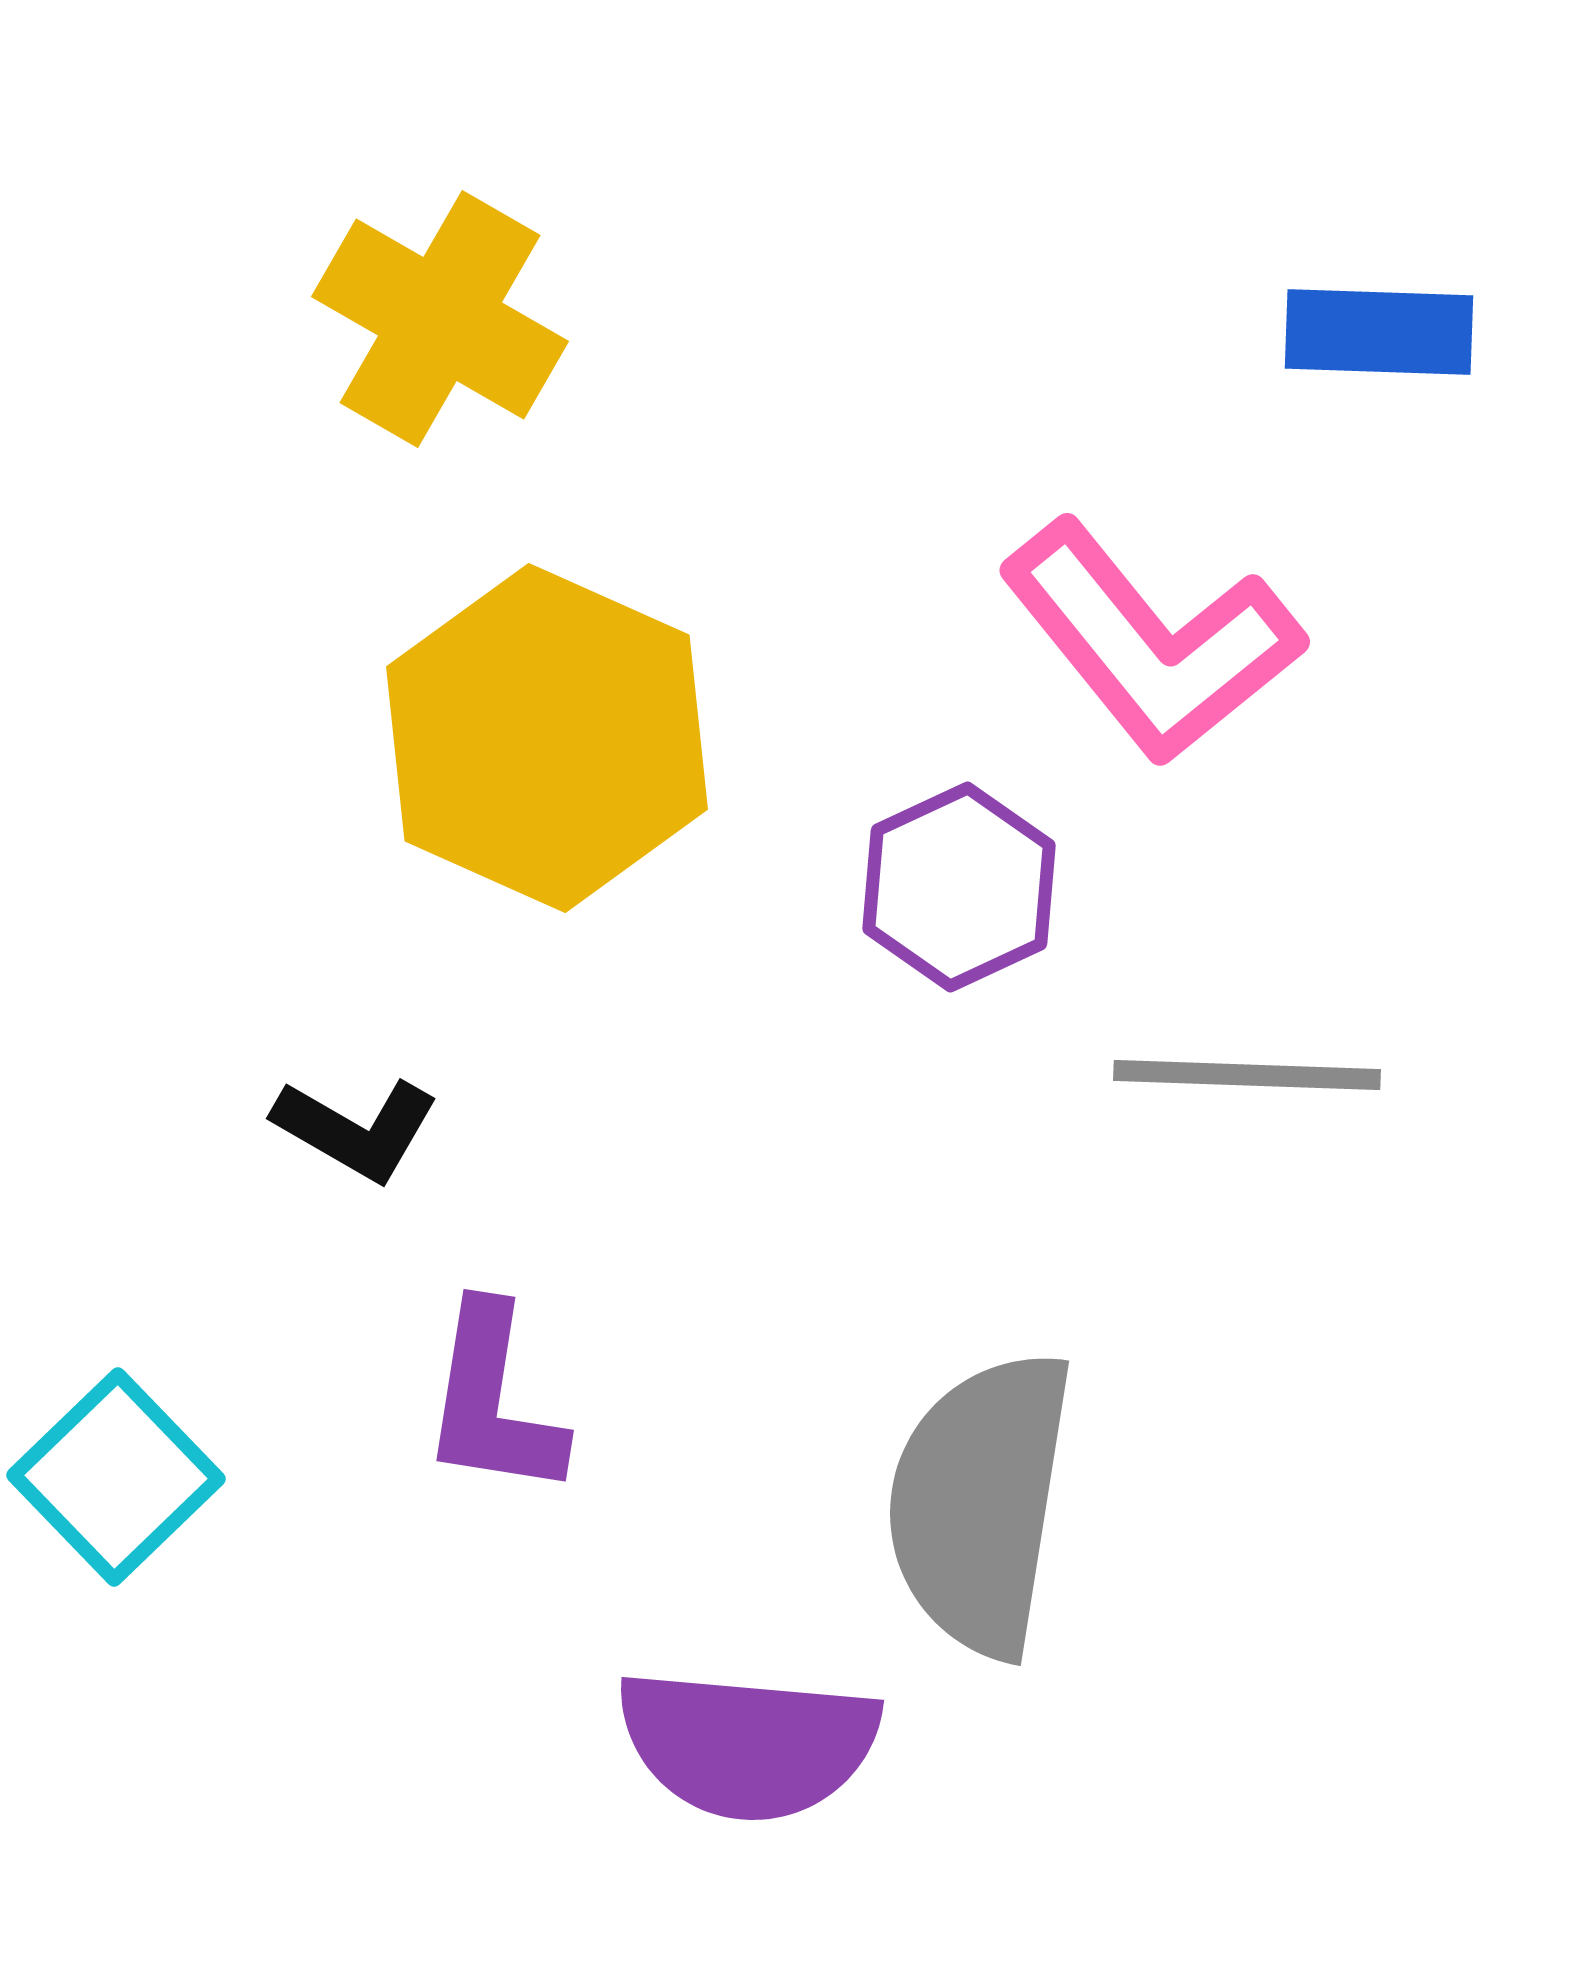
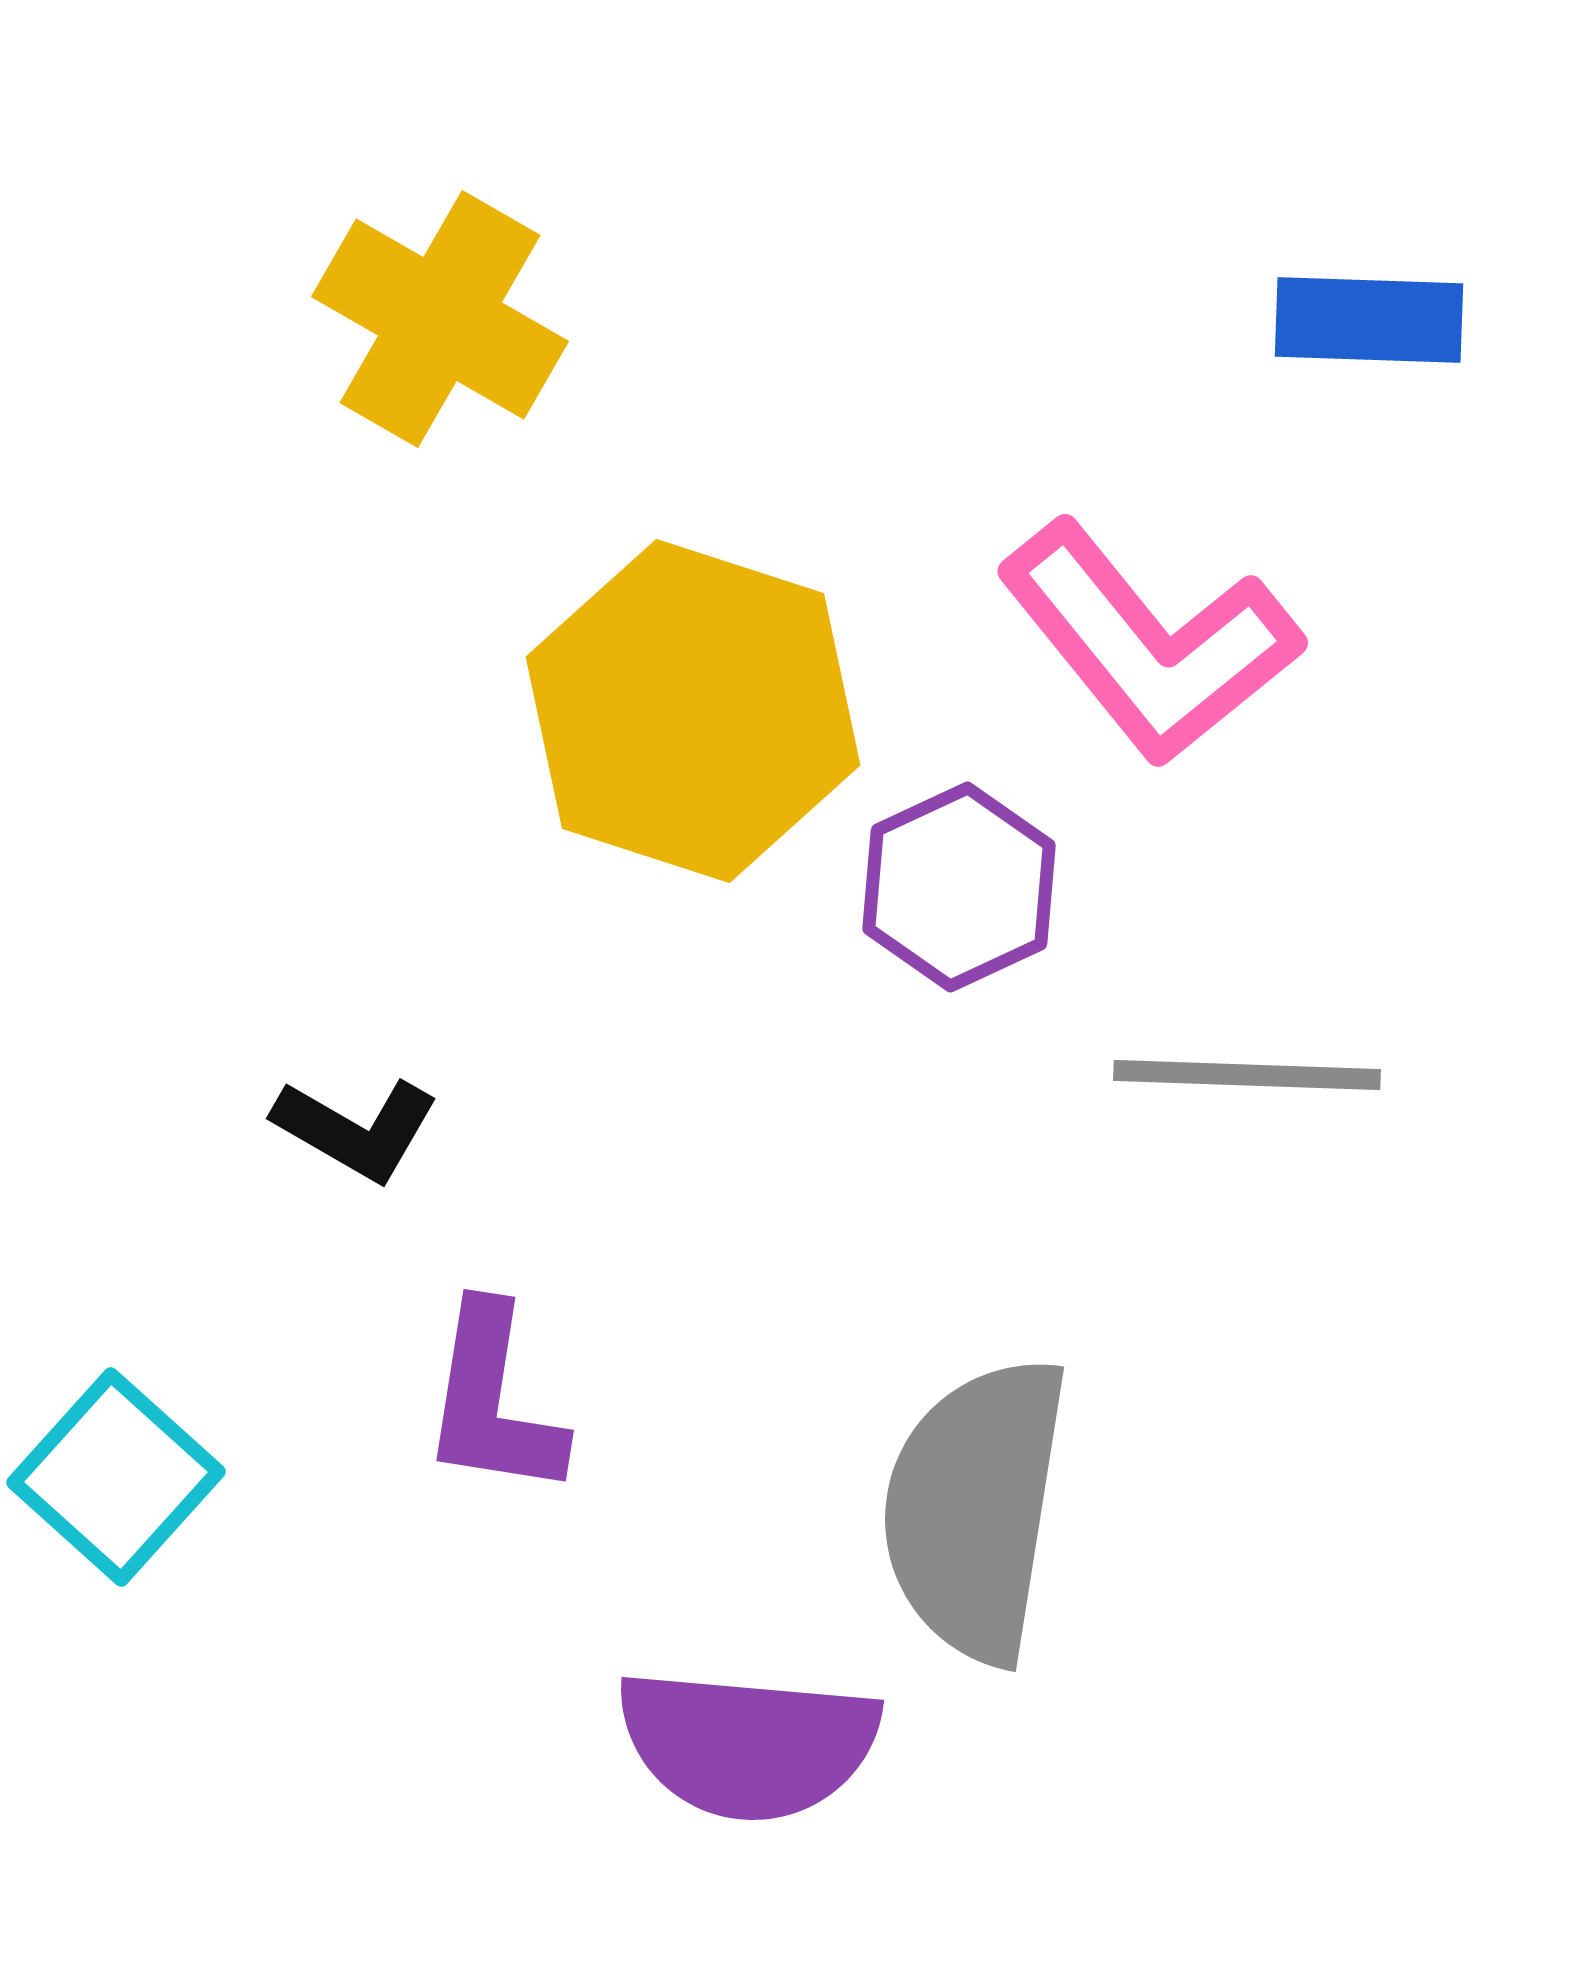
blue rectangle: moved 10 px left, 12 px up
pink L-shape: moved 2 px left, 1 px down
yellow hexagon: moved 146 px right, 27 px up; rotated 6 degrees counterclockwise
cyan square: rotated 4 degrees counterclockwise
gray semicircle: moved 5 px left, 6 px down
